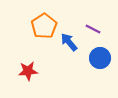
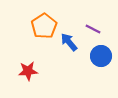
blue circle: moved 1 px right, 2 px up
